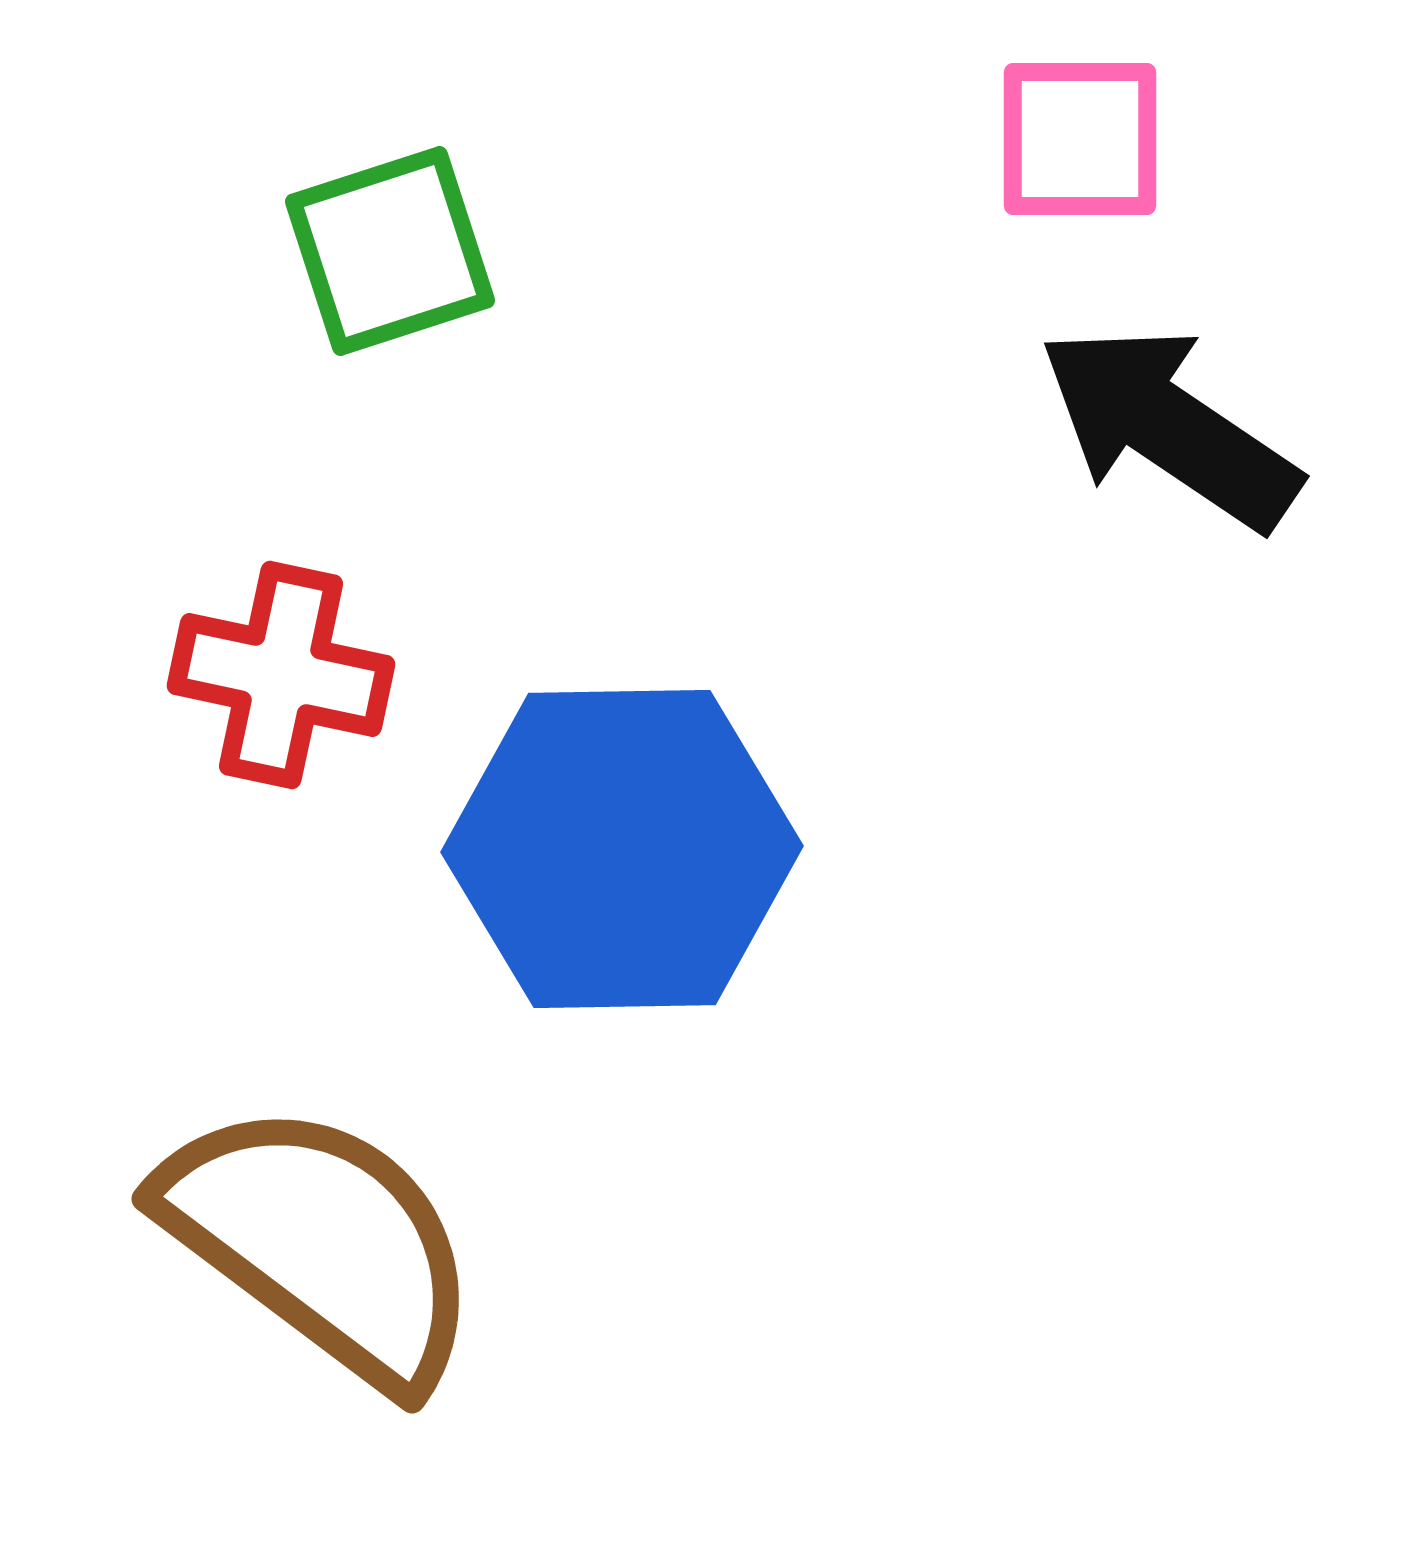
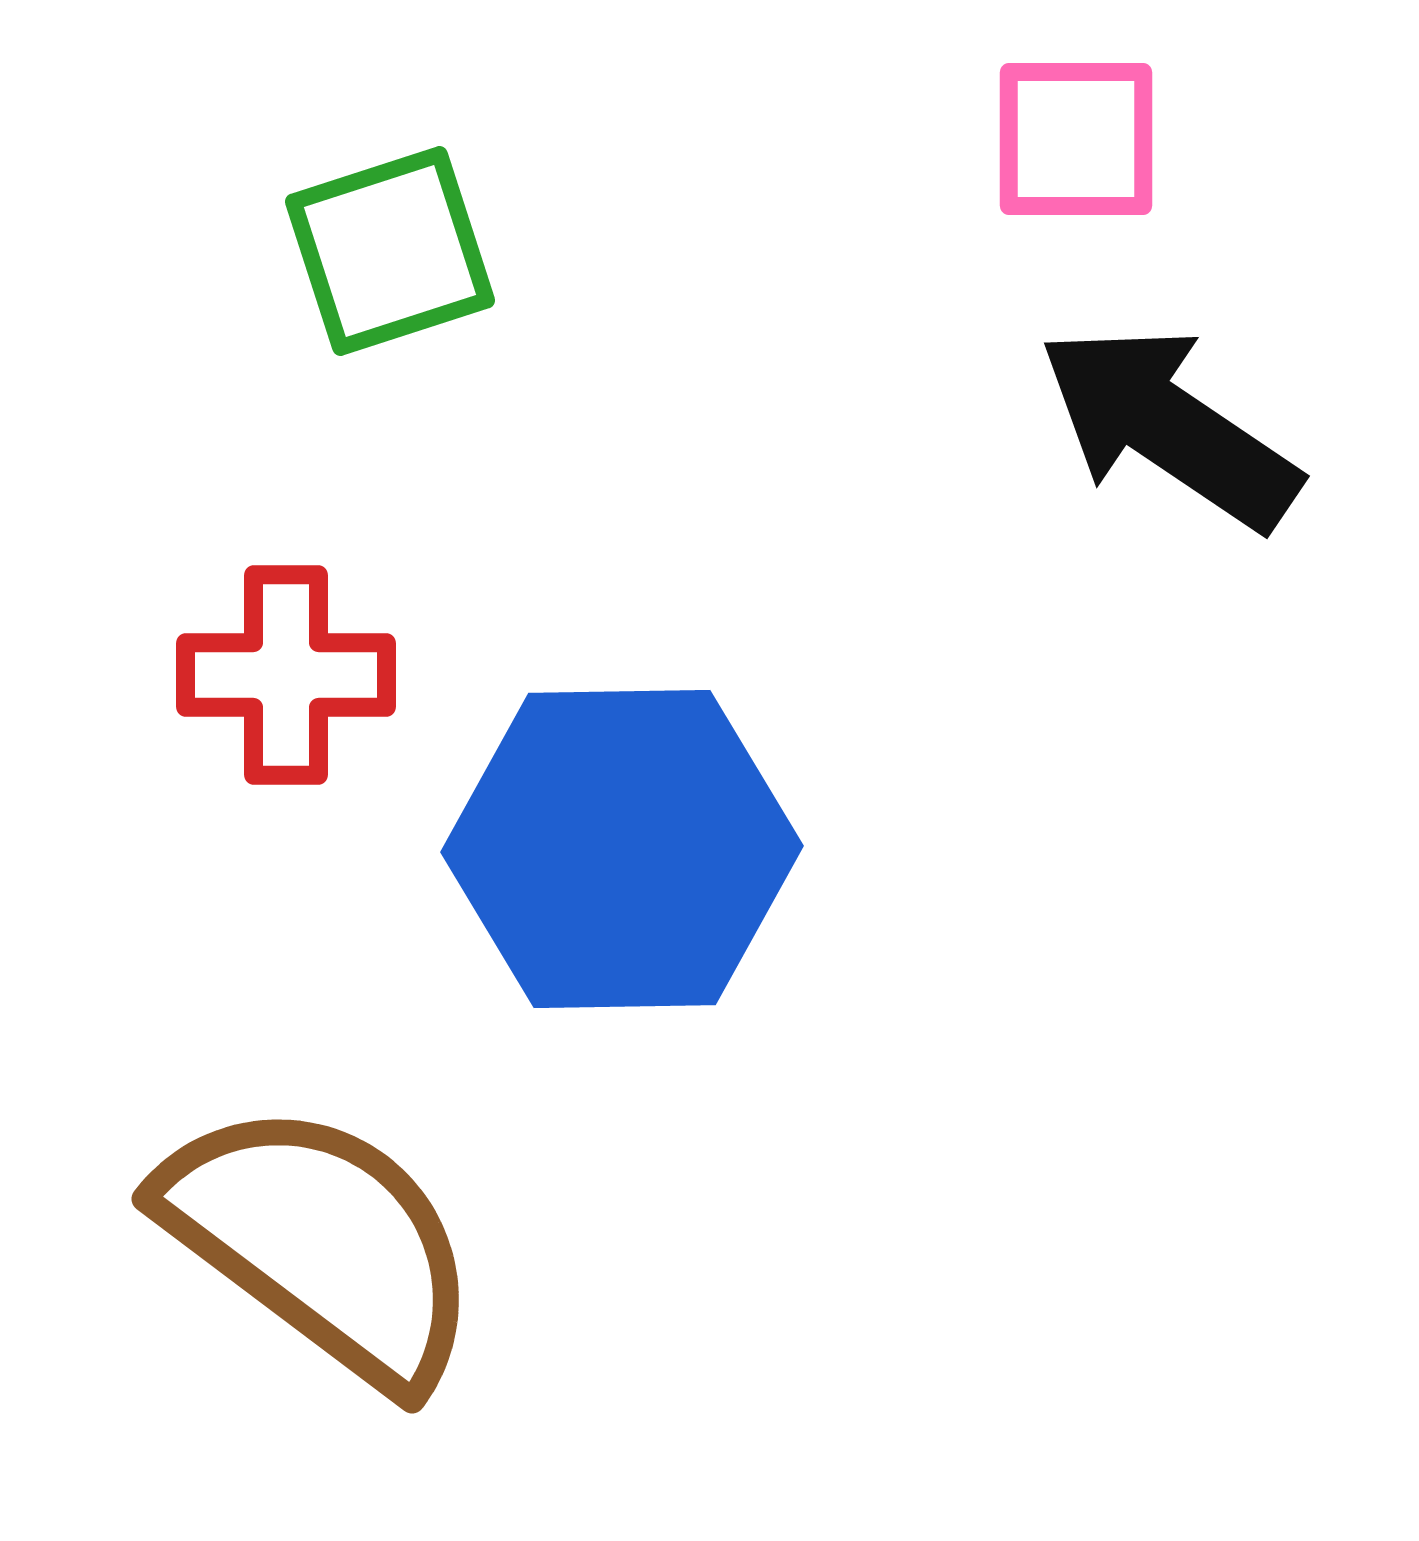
pink square: moved 4 px left
red cross: moved 5 px right; rotated 12 degrees counterclockwise
